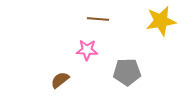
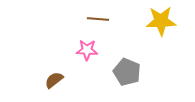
yellow star: rotated 8 degrees clockwise
gray pentagon: rotated 24 degrees clockwise
brown semicircle: moved 6 px left
